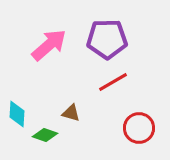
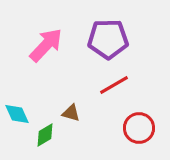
purple pentagon: moved 1 px right
pink arrow: moved 3 px left; rotated 6 degrees counterclockwise
red line: moved 1 px right, 3 px down
cyan diamond: rotated 28 degrees counterclockwise
green diamond: rotated 50 degrees counterclockwise
